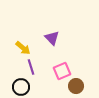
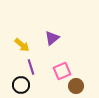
purple triangle: rotated 35 degrees clockwise
yellow arrow: moved 1 px left, 3 px up
black circle: moved 2 px up
